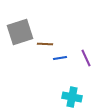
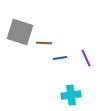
gray square: rotated 36 degrees clockwise
brown line: moved 1 px left, 1 px up
cyan cross: moved 1 px left, 2 px up; rotated 18 degrees counterclockwise
